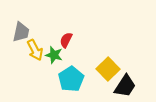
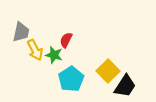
yellow square: moved 2 px down
